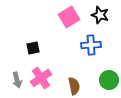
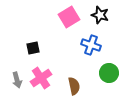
blue cross: rotated 24 degrees clockwise
green circle: moved 7 px up
